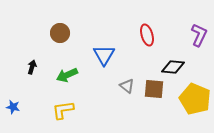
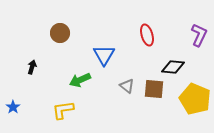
green arrow: moved 13 px right, 5 px down
blue star: rotated 24 degrees clockwise
